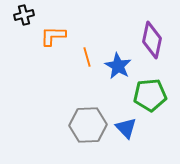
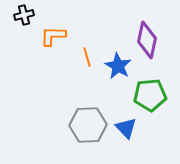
purple diamond: moved 5 px left
